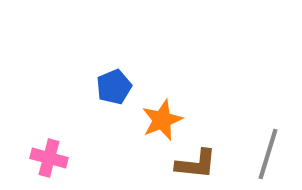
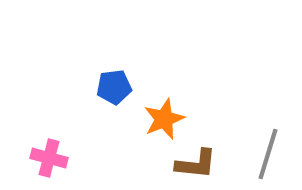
blue pentagon: rotated 16 degrees clockwise
orange star: moved 2 px right, 1 px up
